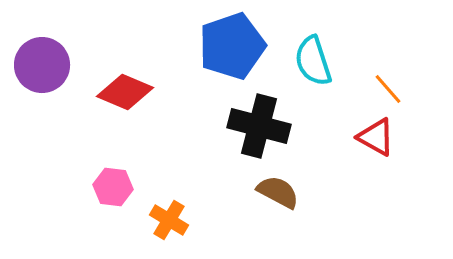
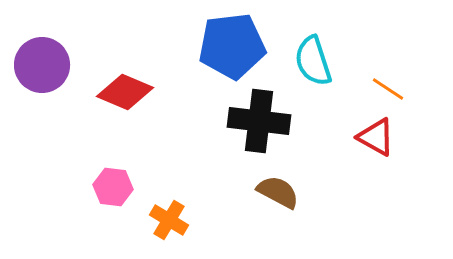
blue pentagon: rotated 12 degrees clockwise
orange line: rotated 16 degrees counterclockwise
black cross: moved 5 px up; rotated 8 degrees counterclockwise
